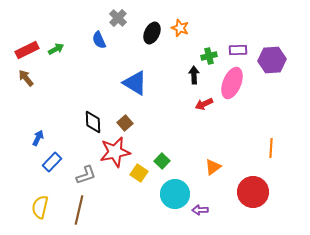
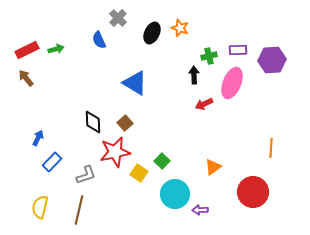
green arrow: rotated 14 degrees clockwise
